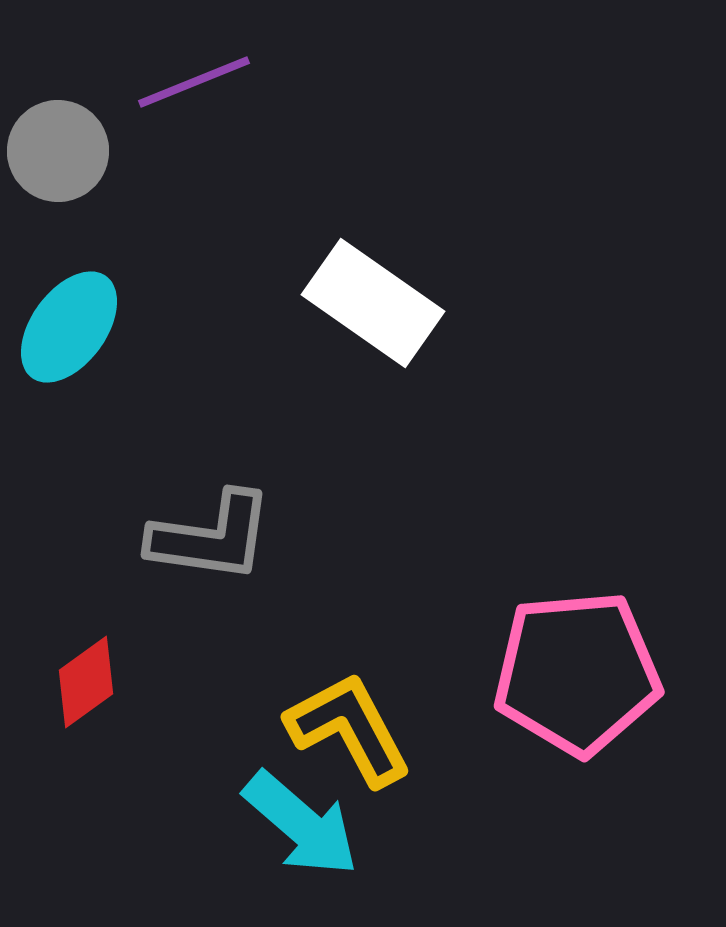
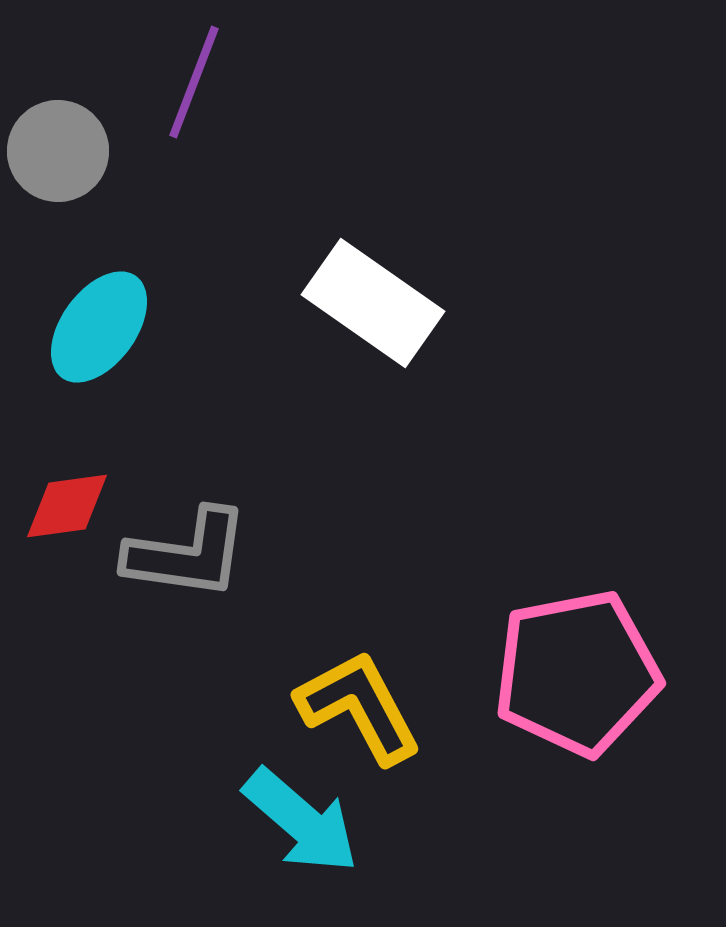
purple line: rotated 47 degrees counterclockwise
cyan ellipse: moved 30 px right
gray L-shape: moved 24 px left, 17 px down
pink pentagon: rotated 6 degrees counterclockwise
red diamond: moved 19 px left, 176 px up; rotated 28 degrees clockwise
yellow L-shape: moved 10 px right, 22 px up
cyan arrow: moved 3 px up
